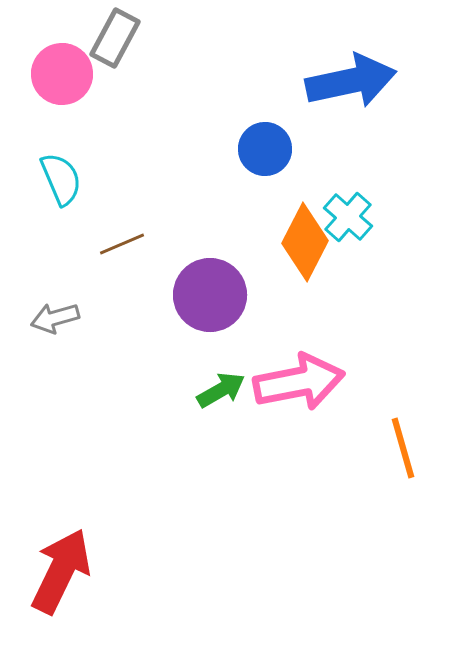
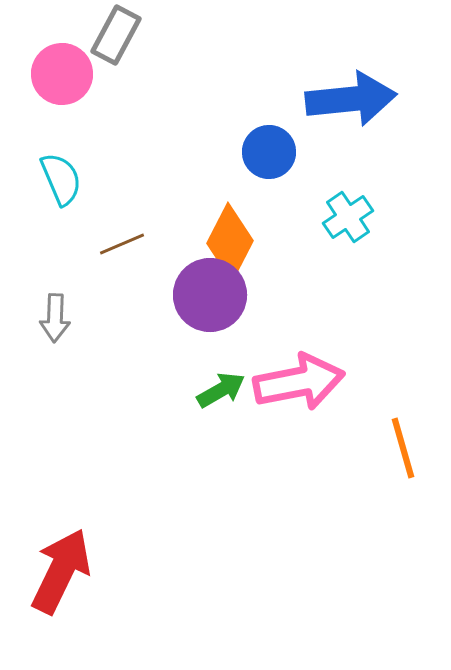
gray rectangle: moved 1 px right, 3 px up
blue arrow: moved 18 px down; rotated 6 degrees clockwise
blue circle: moved 4 px right, 3 px down
cyan cross: rotated 15 degrees clockwise
orange diamond: moved 75 px left
gray arrow: rotated 72 degrees counterclockwise
